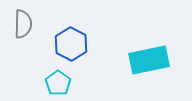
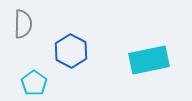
blue hexagon: moved 7 px down
cyan pentagon: moved 24 px left
